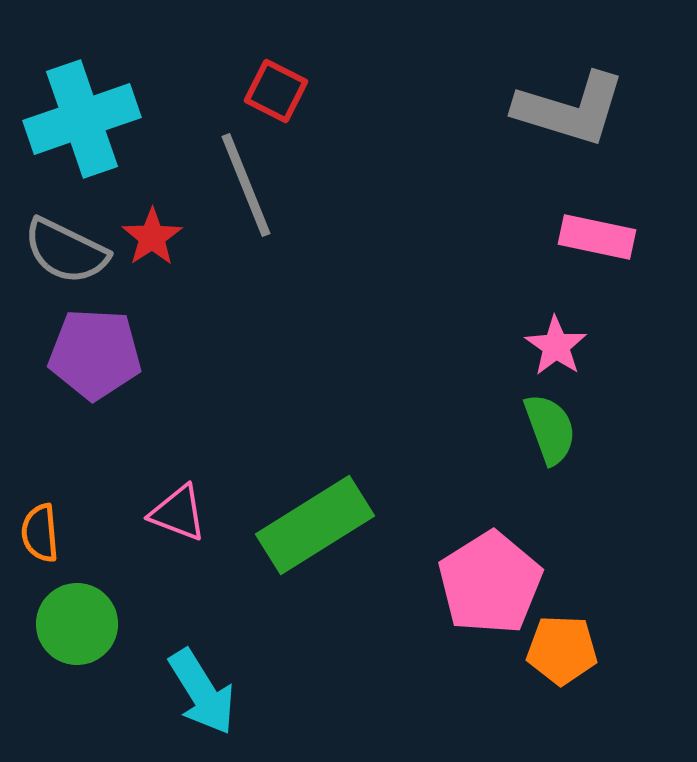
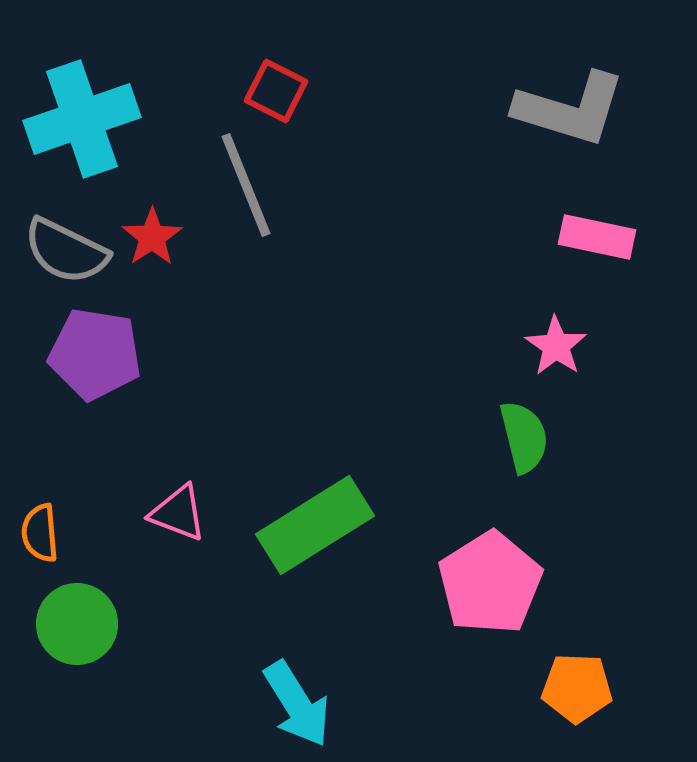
purple pentagon: rotated 6 degrees clockwise
green semicircle: moved 26 px left, 8 px down; rotated 6 degrees clockwise
orange pentagon: moved 15 px right, 38 px down
cyan arrow: moved 95 px right, 12 px down
